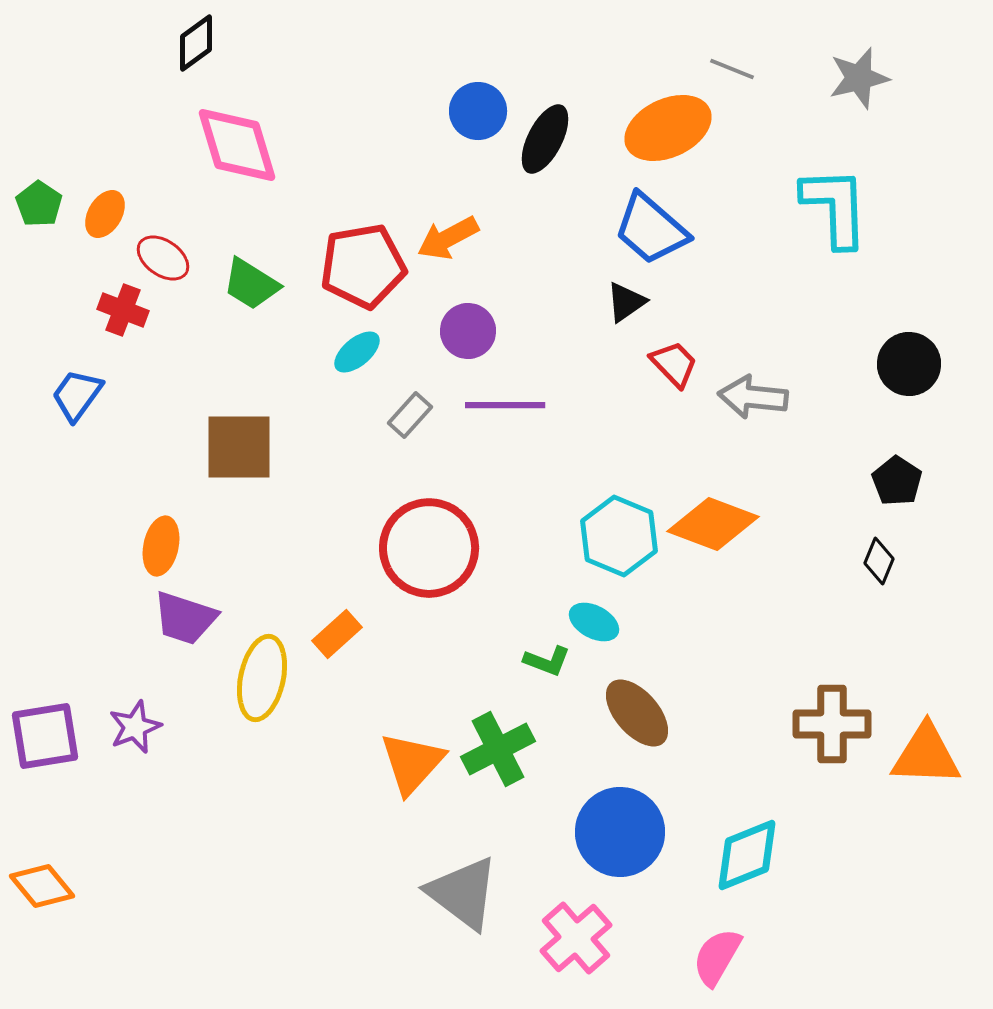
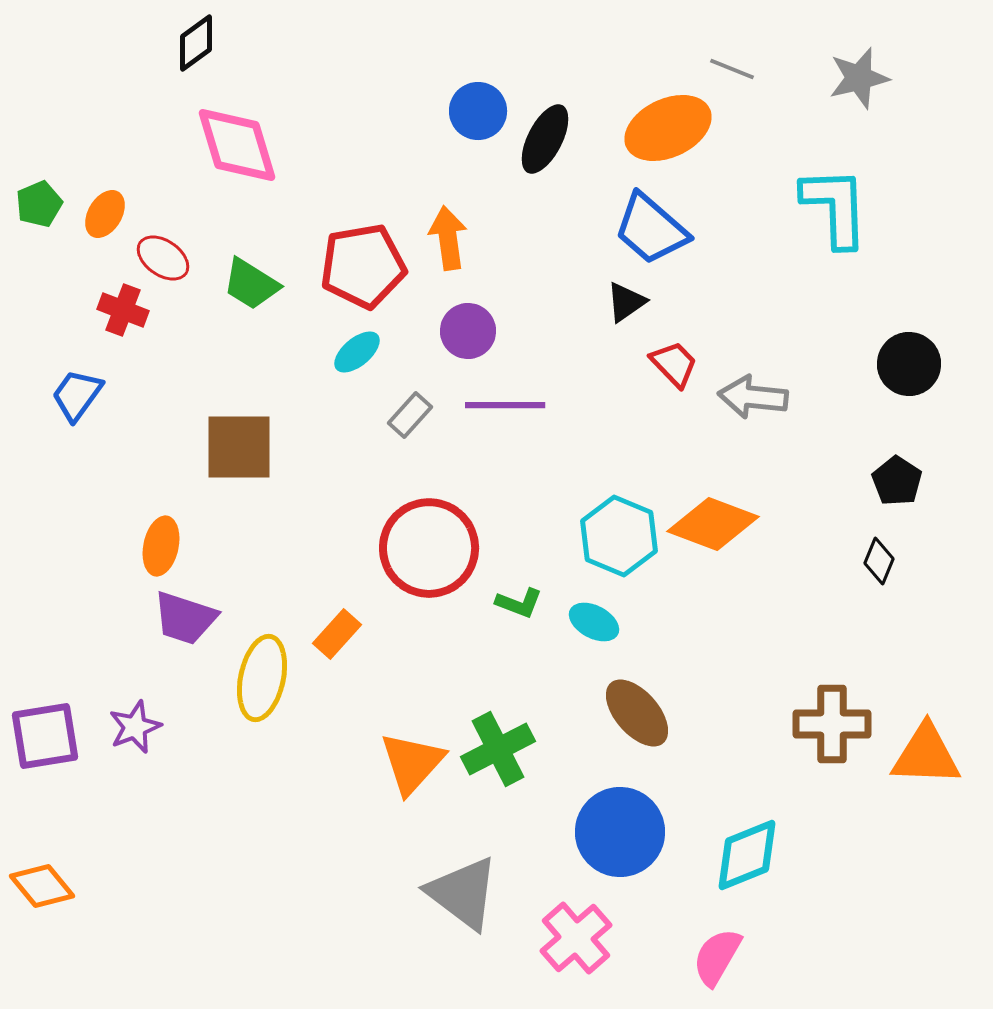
green pentagon at (39, 204): rotated 15 degrees clockwise
orange arrow at (448, 238): rotated 110 degrees clockwise
orange rectangle at (337, 634): rotated 6 degrees counterclockwise
green L-shape at (547, 661): moved 28 px left, 58 px up
